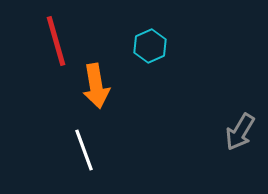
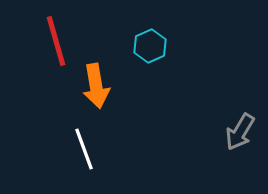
white line: moved 1 px up
